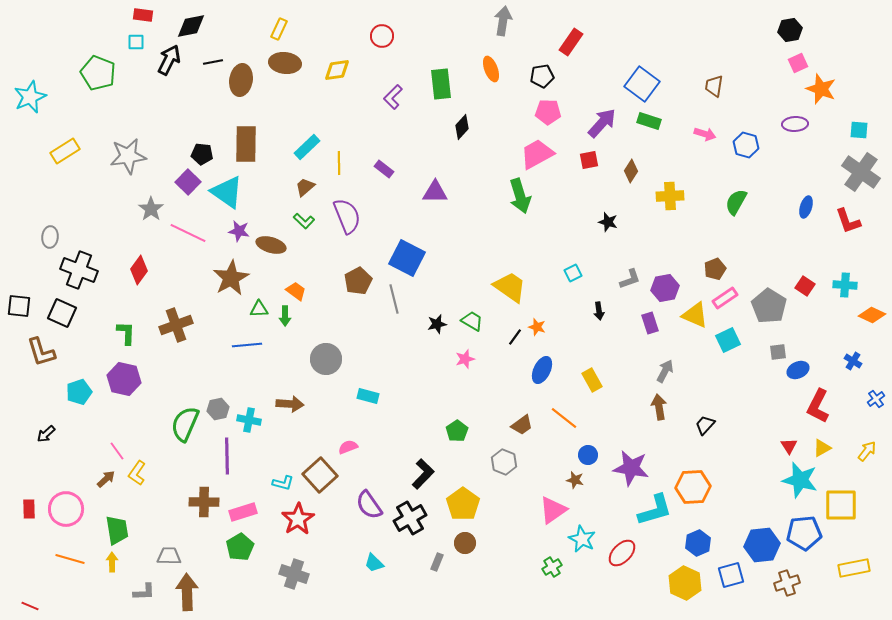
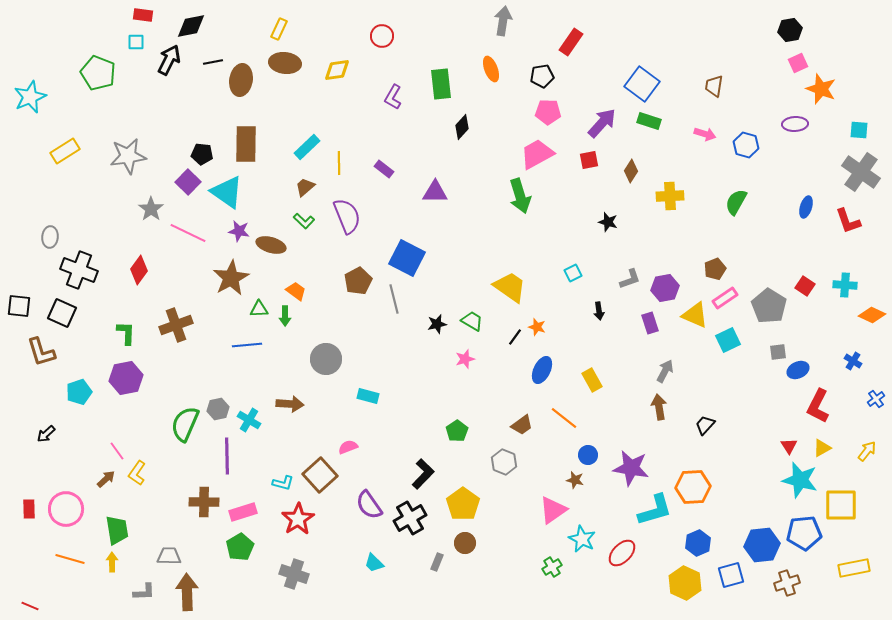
purple L-shape at (393, 97): rotated 15 degrees counterclockwise
purple hexagon at (124, 379): moved 2 px right, 1 px up; rotated 24 degrees counterclockwise
cyan cross at (249, 420): rotated 20 degrees clockwise
